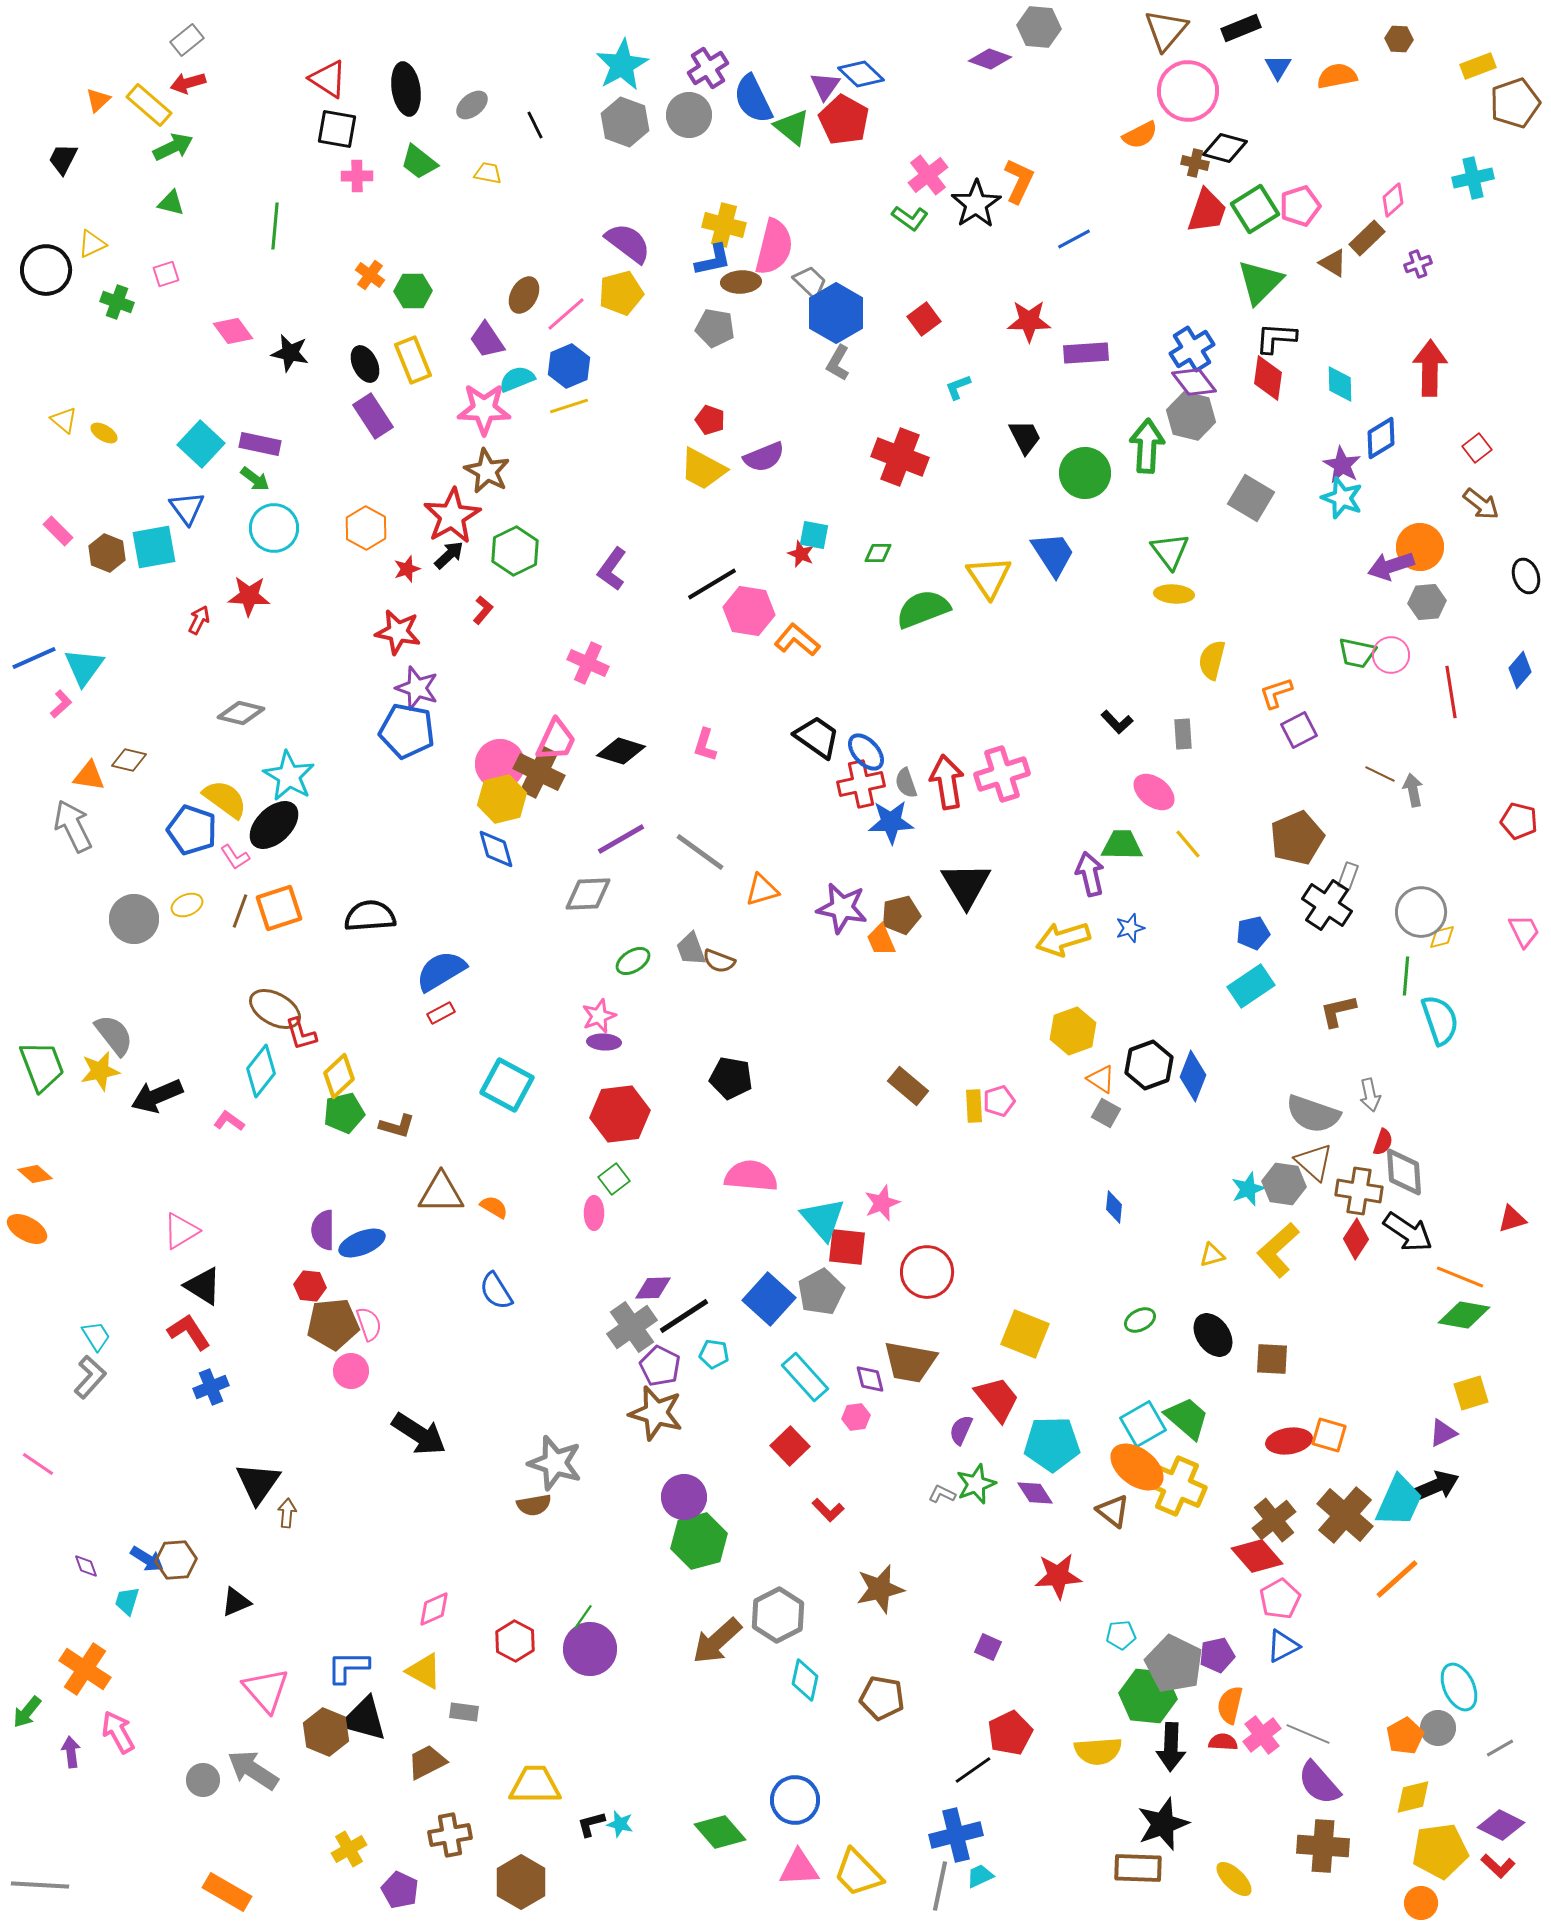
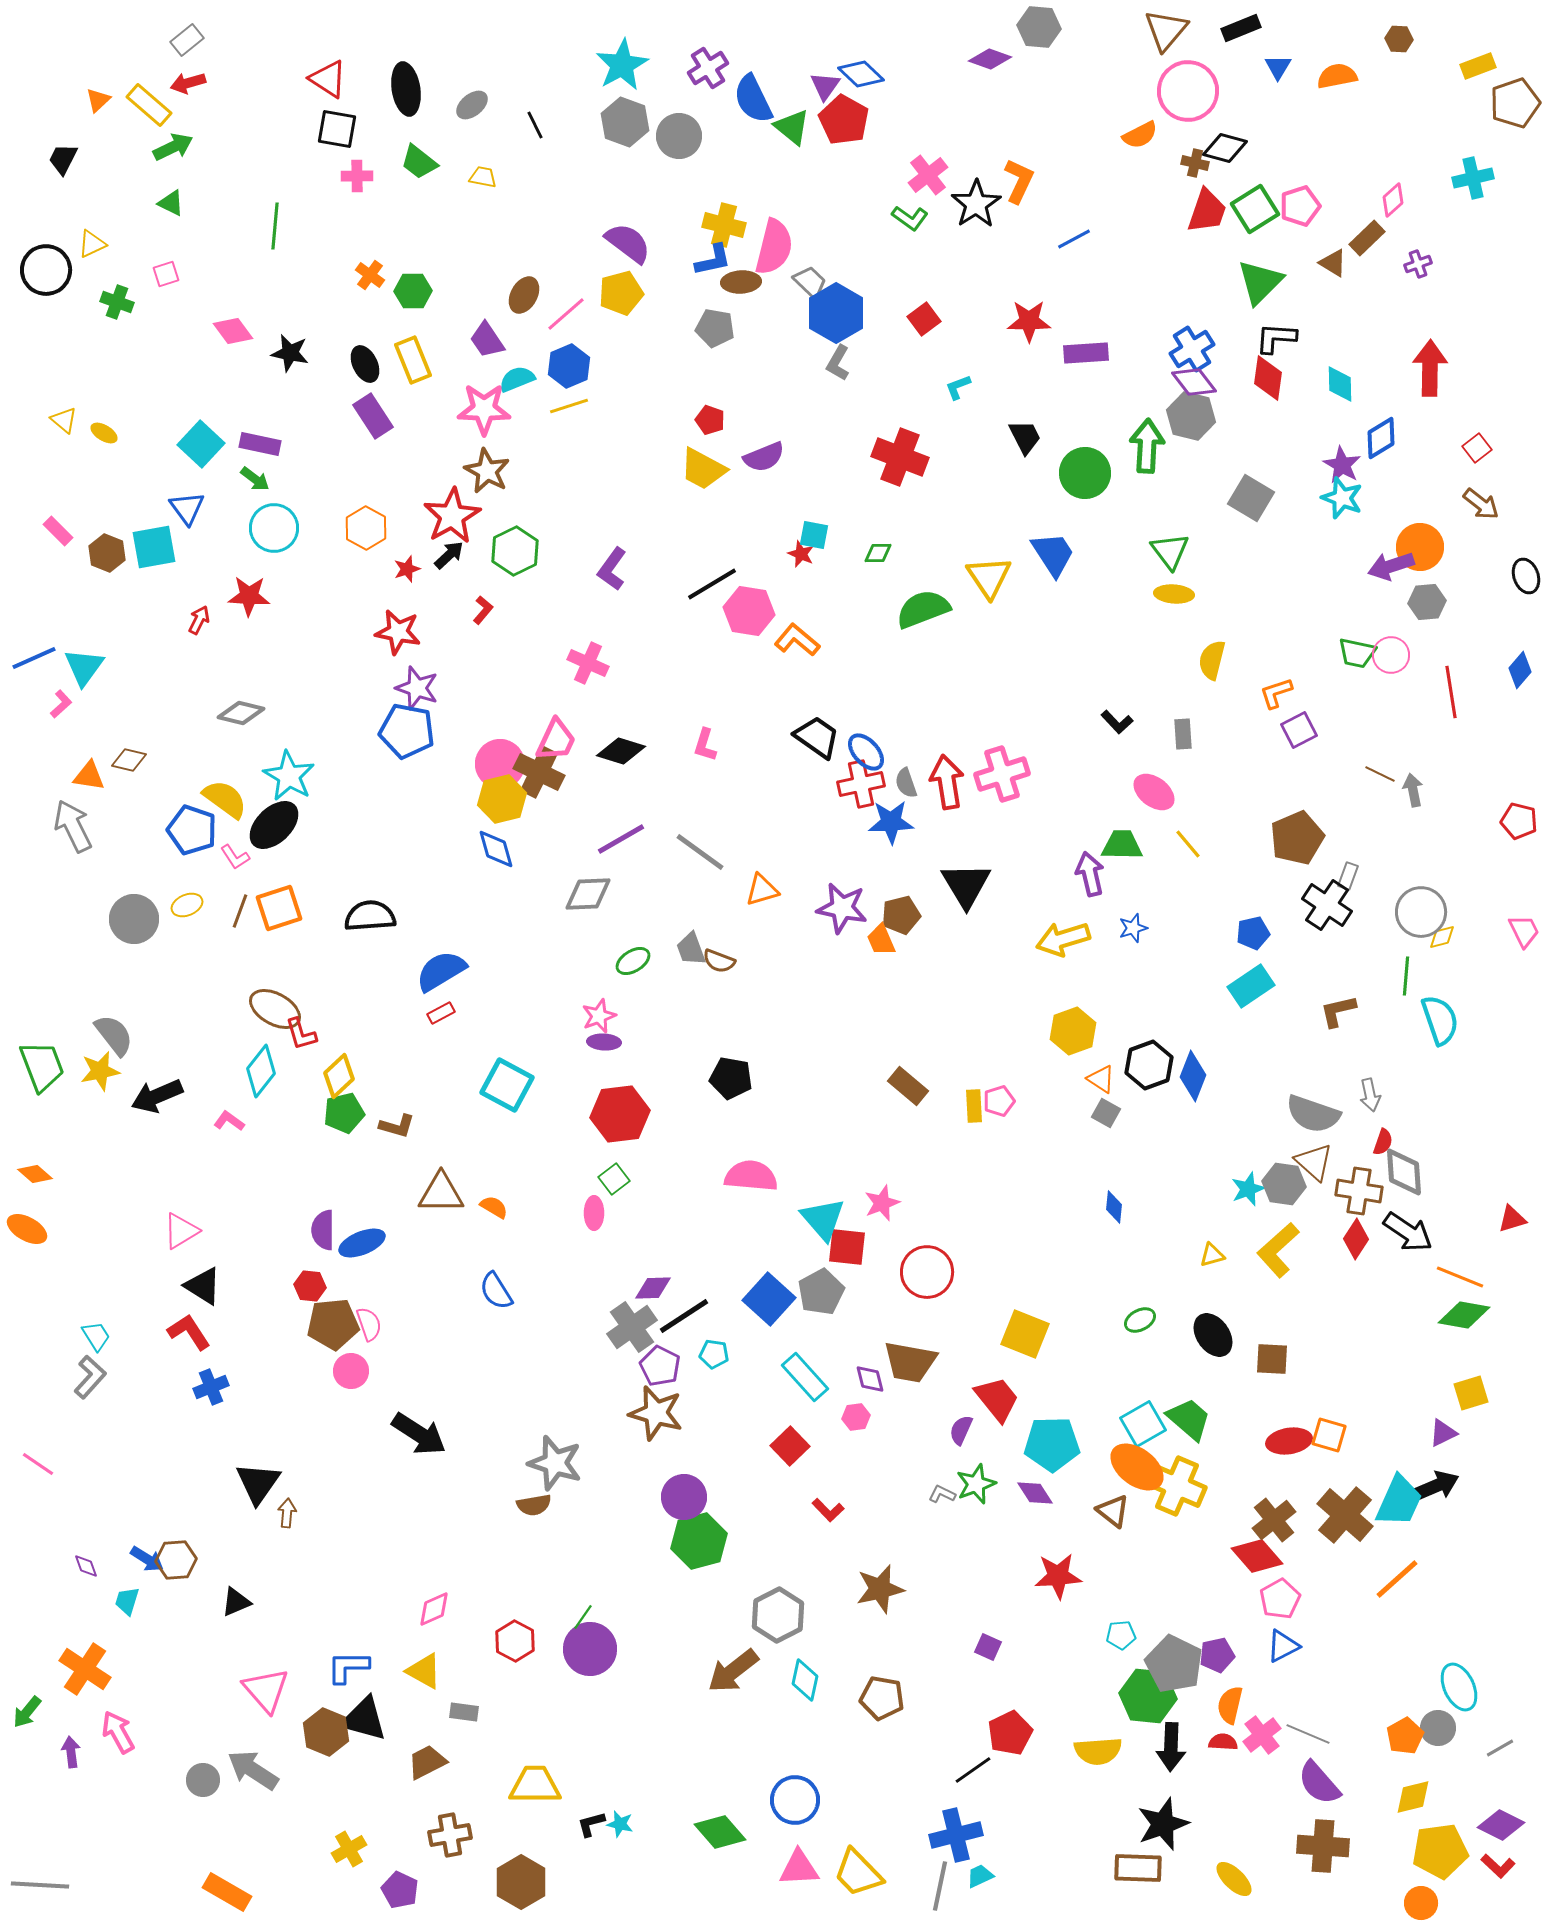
gray circle at (689, 115): moved 10 px left, 21 px down
yellow trapezoid at (488, 173): moved 5 px left, 4 px down
green triangle at (171, 203): rotated 12 degrees clockwise
blue star at (1130, 928): moved 3 px right
green trapezoid at (1187, 1418): moved 2 px right, 1 px down
brown arrow at (717, 1641): moved 16 px right, 30 px down; rotated 4 degrees clockwise
